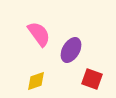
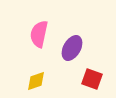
pink semicircle: rotated 132 degrees counterclockwise
purple ellipse: moved 1 px right, 2 px up
